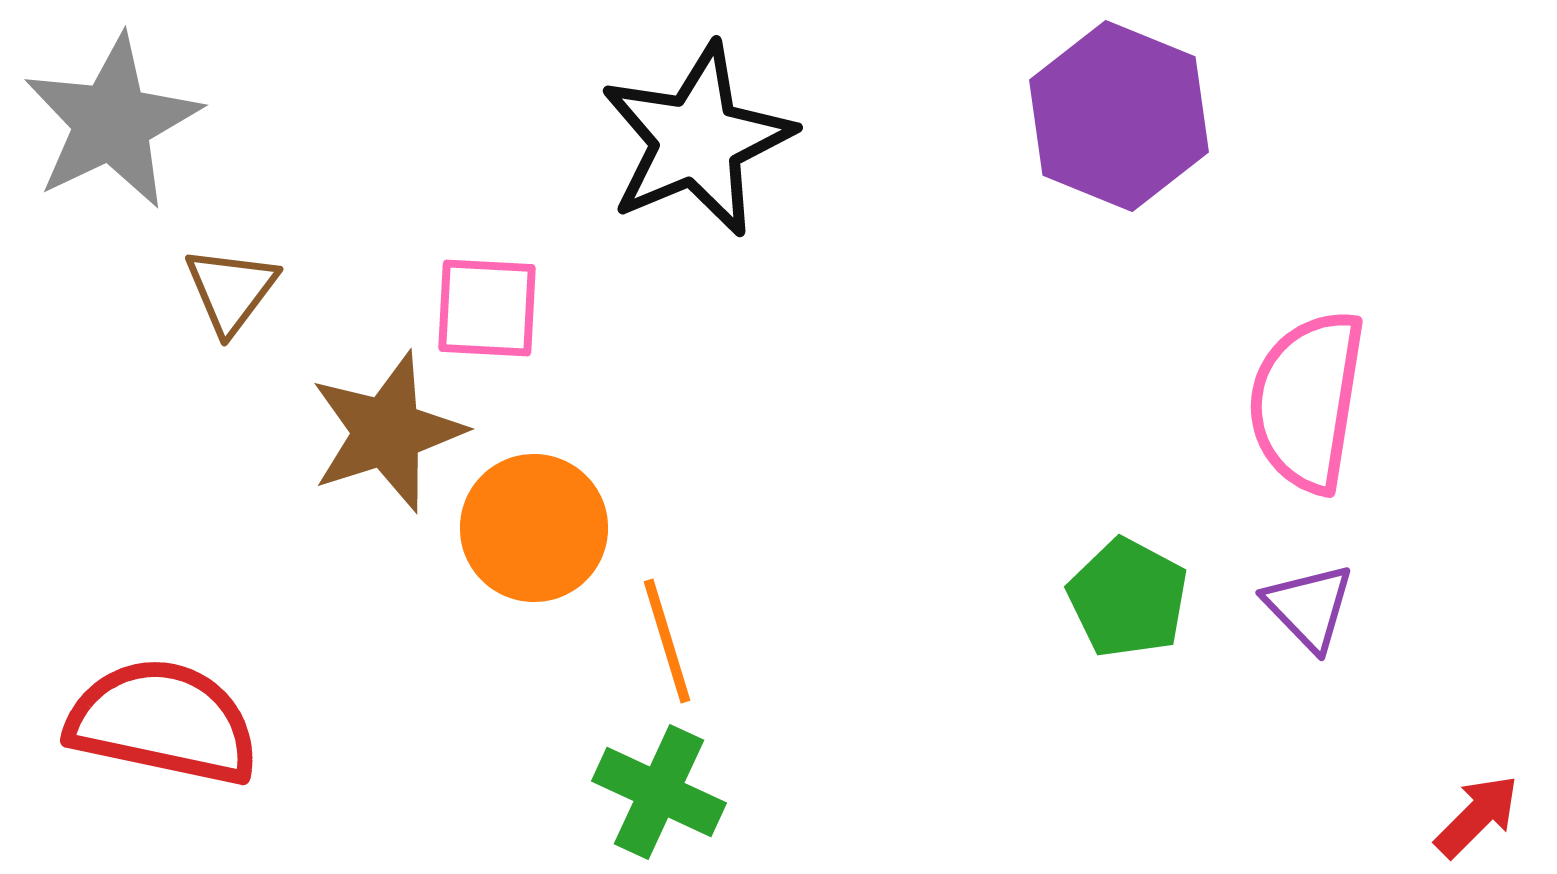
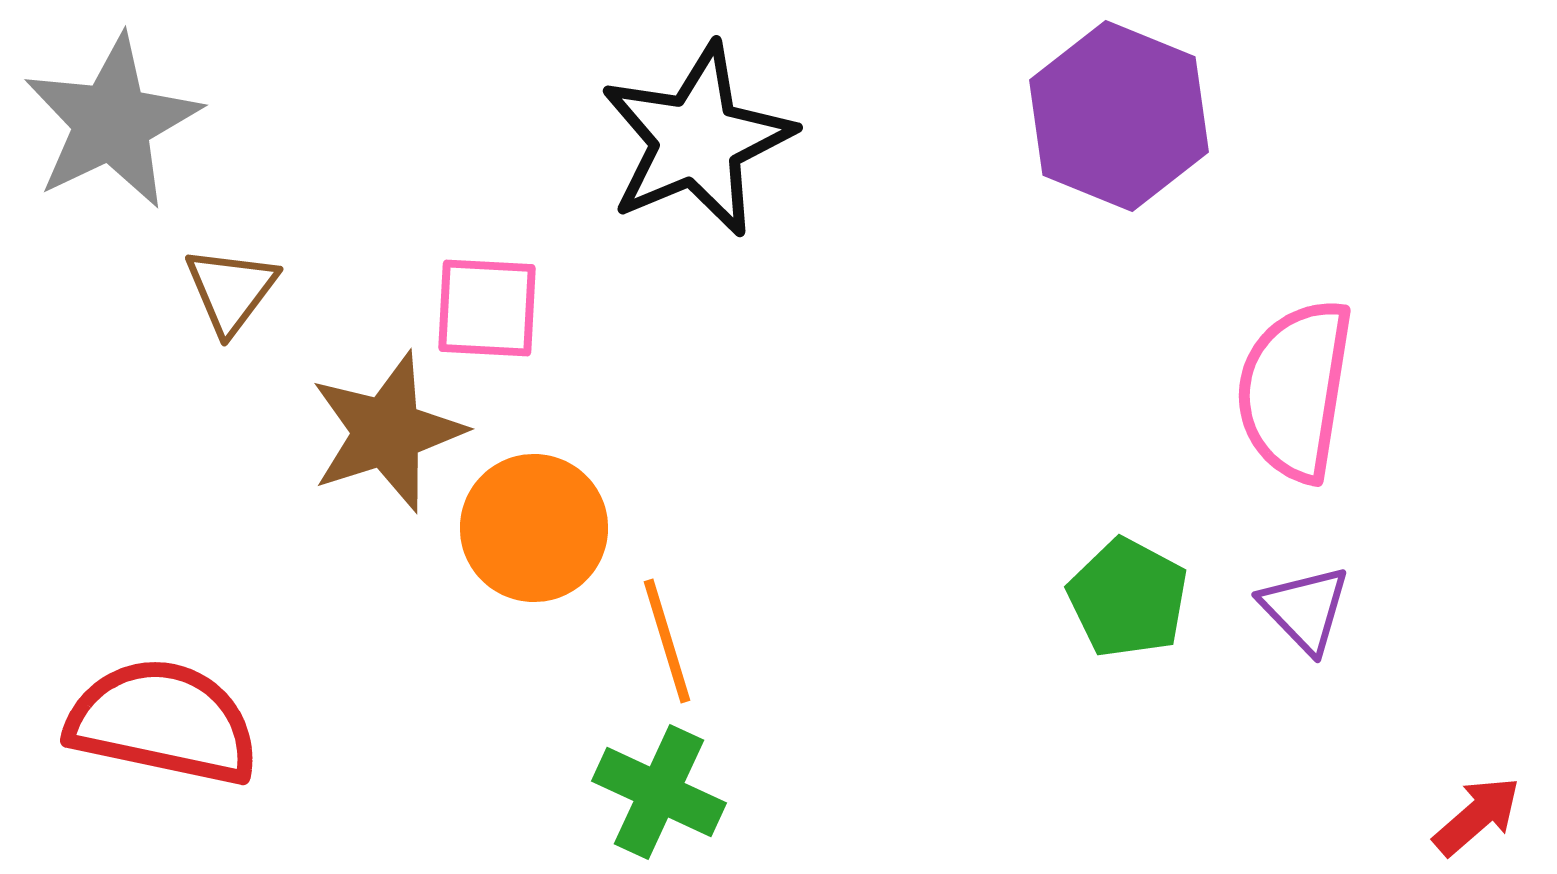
pink semicircle: moved 12 px left, 11 px up
purple triangle: moved 4 px left, 2 px down
red arrow: rotated 4 degrees clockwise
